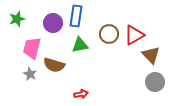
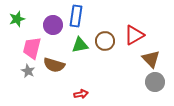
purple circle: moved 2 px down
brown circle: moved 4 px left, 7 px down
brown triangle: moved 4 px down
gray star: moved 2 px left, 3 px up
